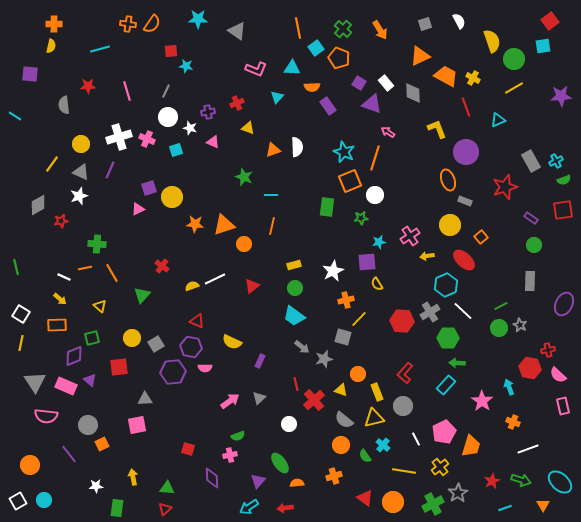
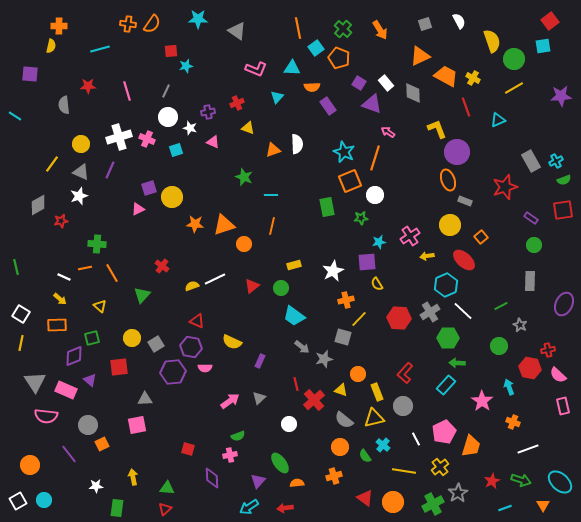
orange cross at (54, 24): moved 5 px right, 2 px down
cyan star at (186, 66): rotated 24 degrees counterclockwise
white semicircle at (297, 147): moved 3 px up
purple circle at (466, 152): moved 9 px left
green rectangle at (327, 207): rotated 18 degrees counterclockwise
green circle at (295, 288): moved 14 px left
red hexagon at (402, 321): moved 3 px left, 3 px up
green circle at (499, 328): moved 18 px down
pink rectangle at (66, 386): moved 4 px down
orange circle at (341, 445): moved 1 px left, 2 px down
